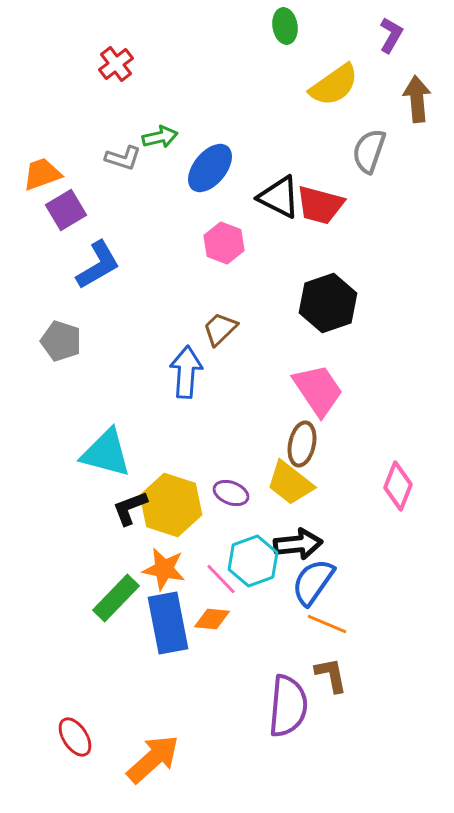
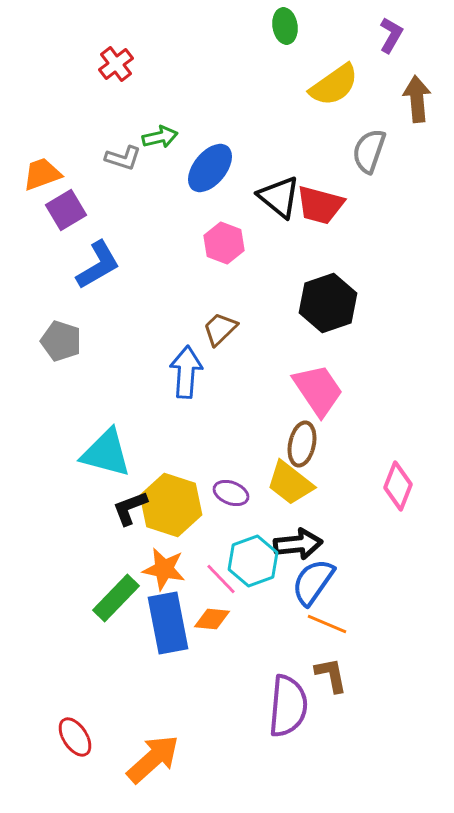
black triangle: rotated 12 degrees clockwise
